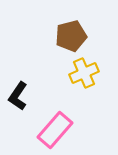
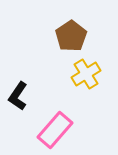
brown pentagon: rotated 20 degrees counterclockwise
yellow cross: moved 2 px right, 1 px down; rotated 8 degrees counterclockwise
